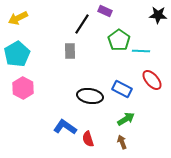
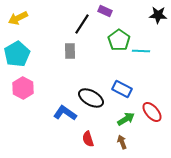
red ellipse: moved 32 px down
black ellipse: moved 1 px right, 2 px down; rotated 20 degrees clockwise
blue L-shape: moved 14 px up
